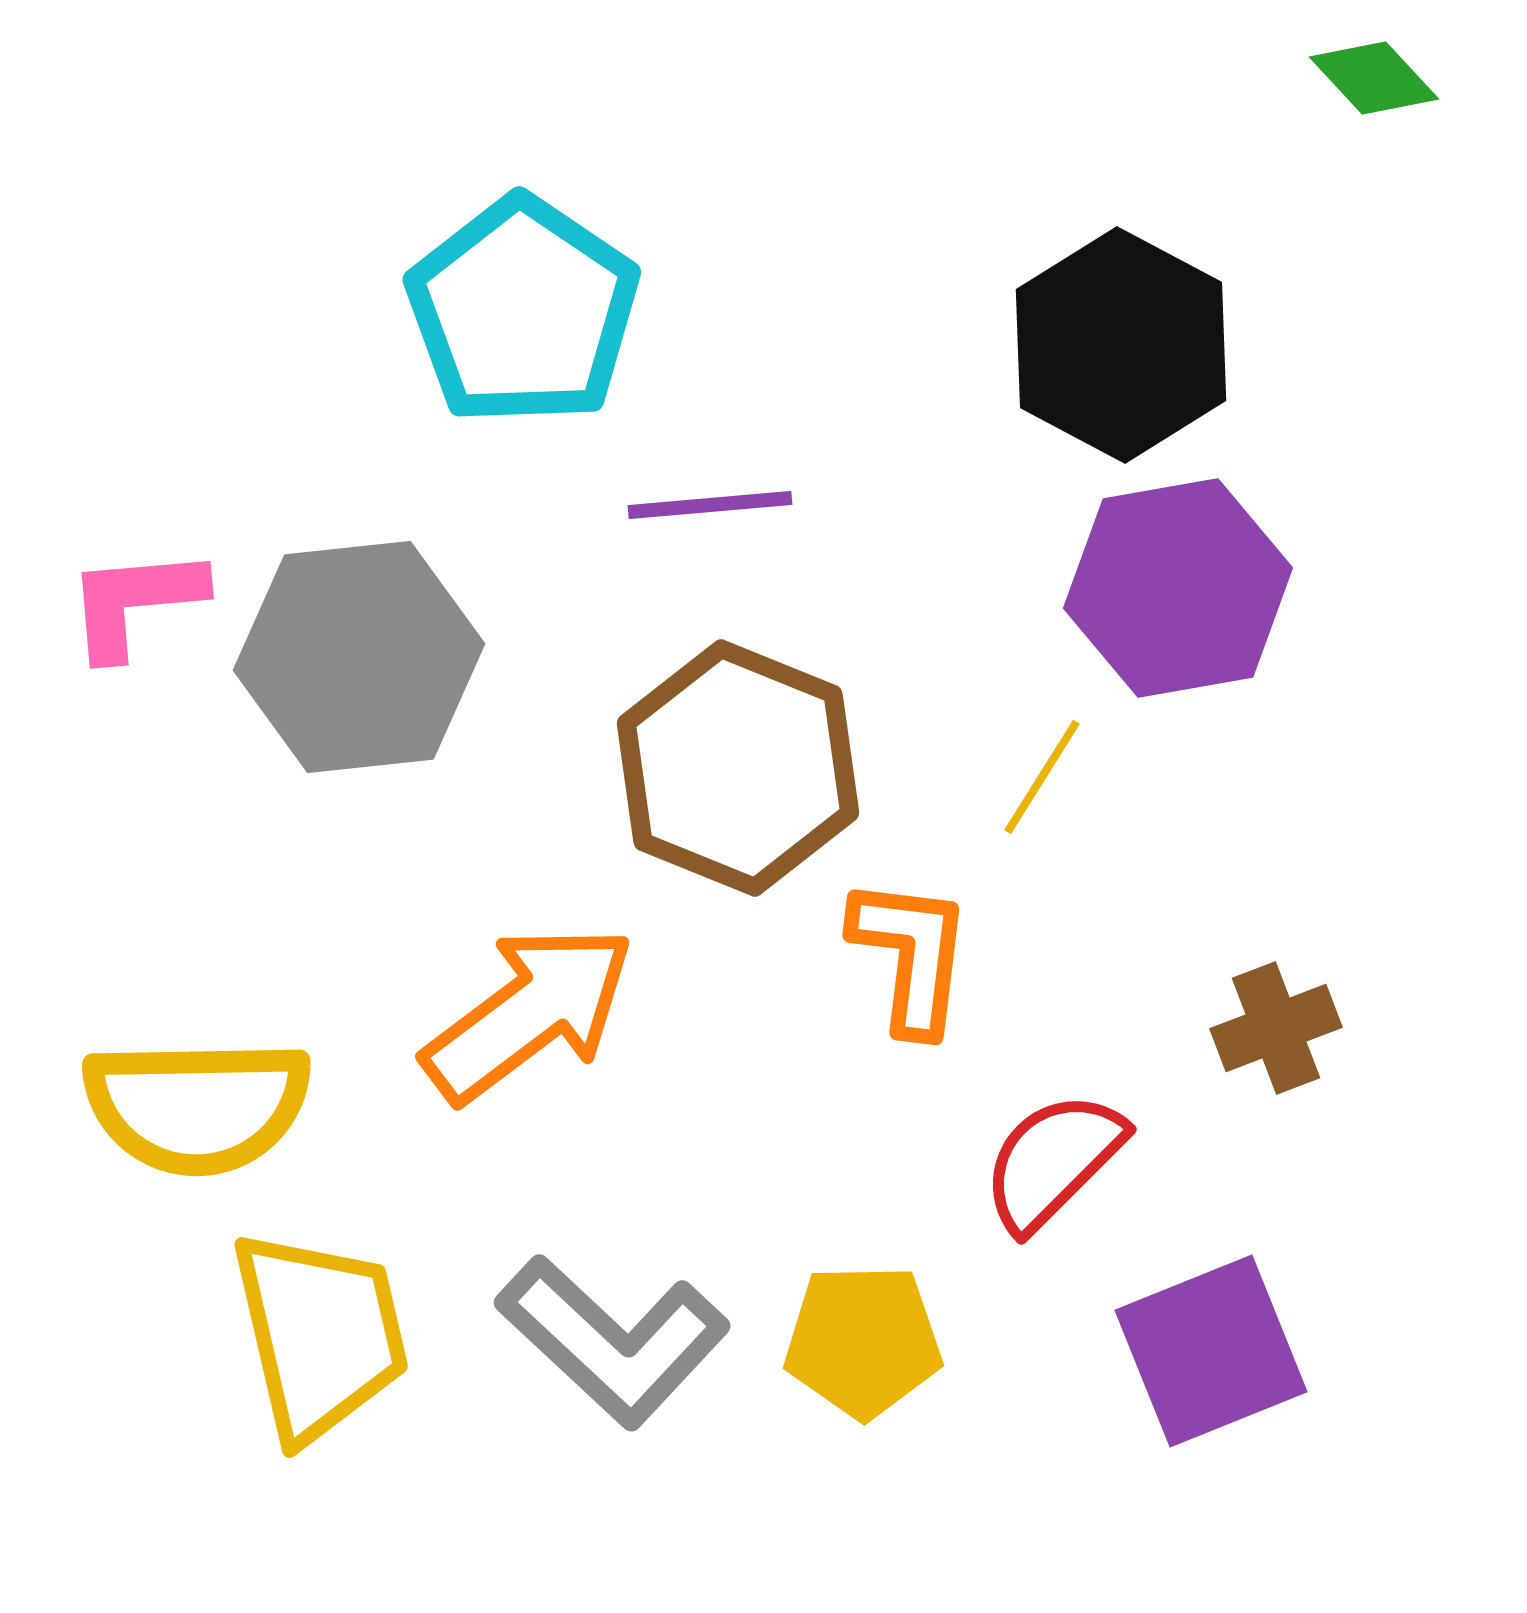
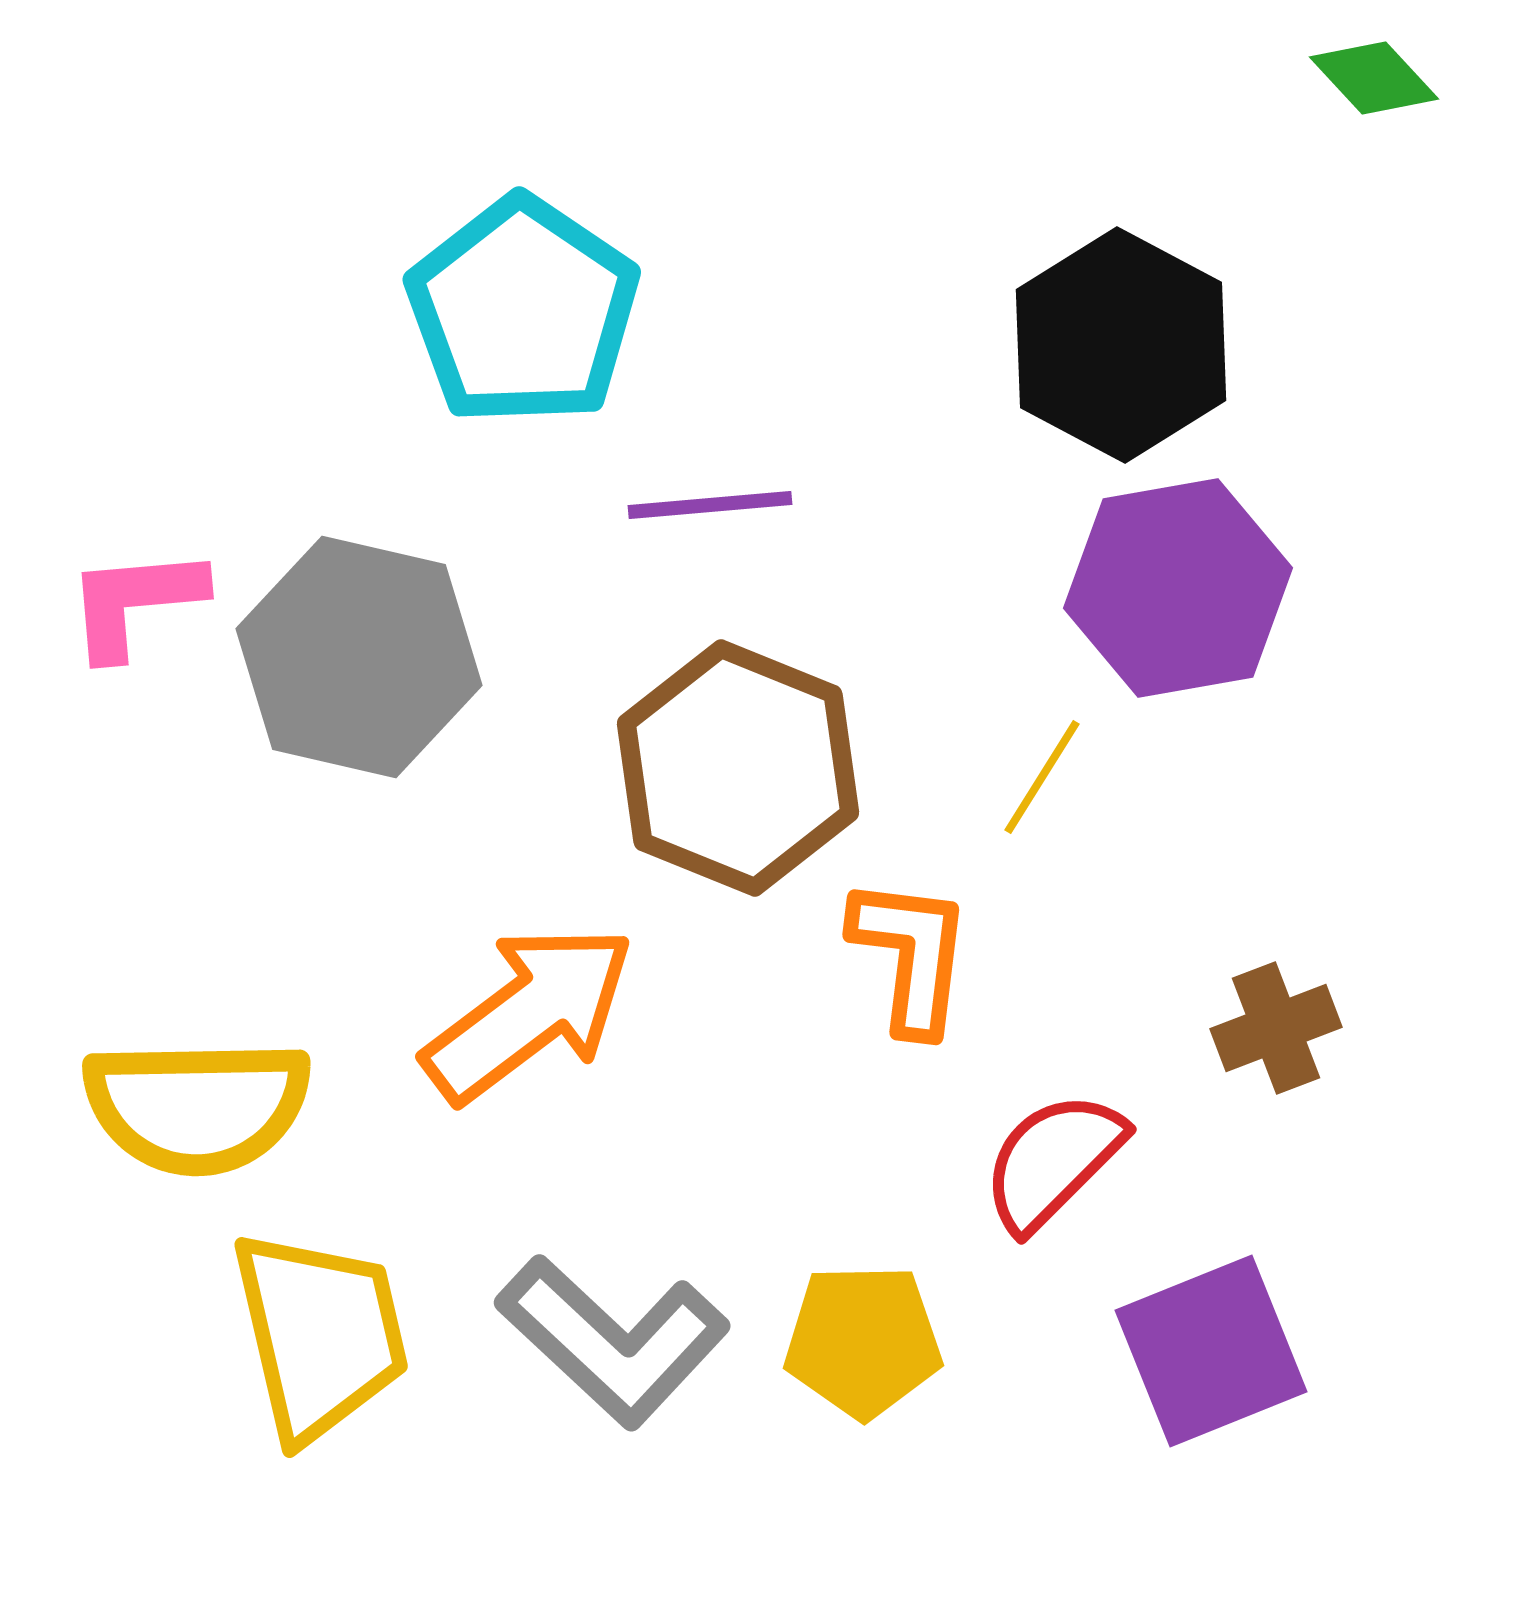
gray hexagon: rotated 19 degrees clockwise
